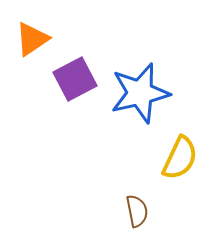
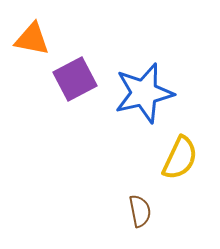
orange triangle: rotated 45 degrees clockwise
blue star: moved 4 px right
brown semicircle: moved 3 px right
